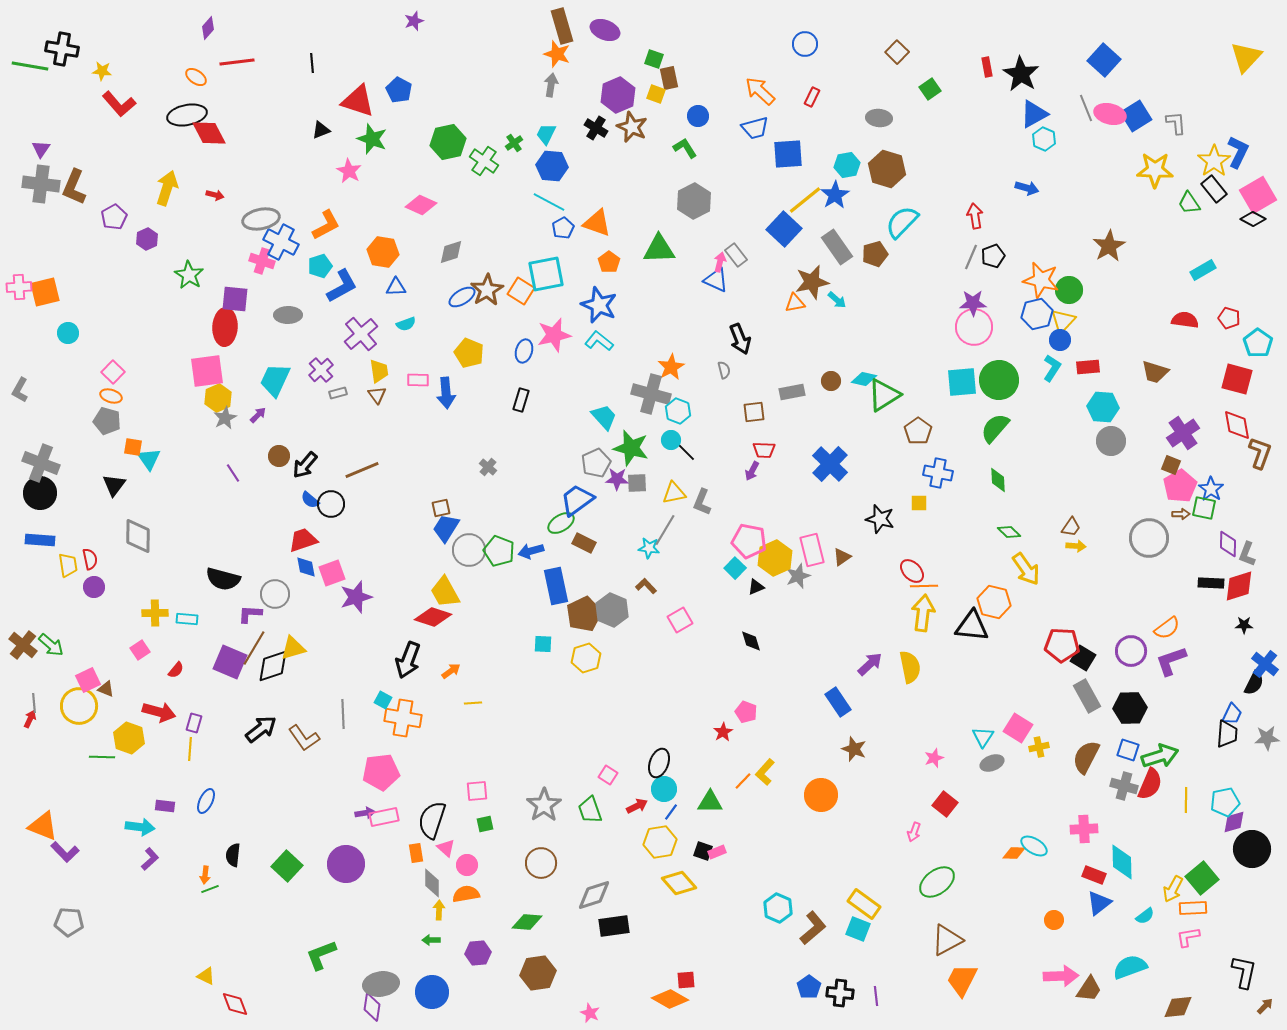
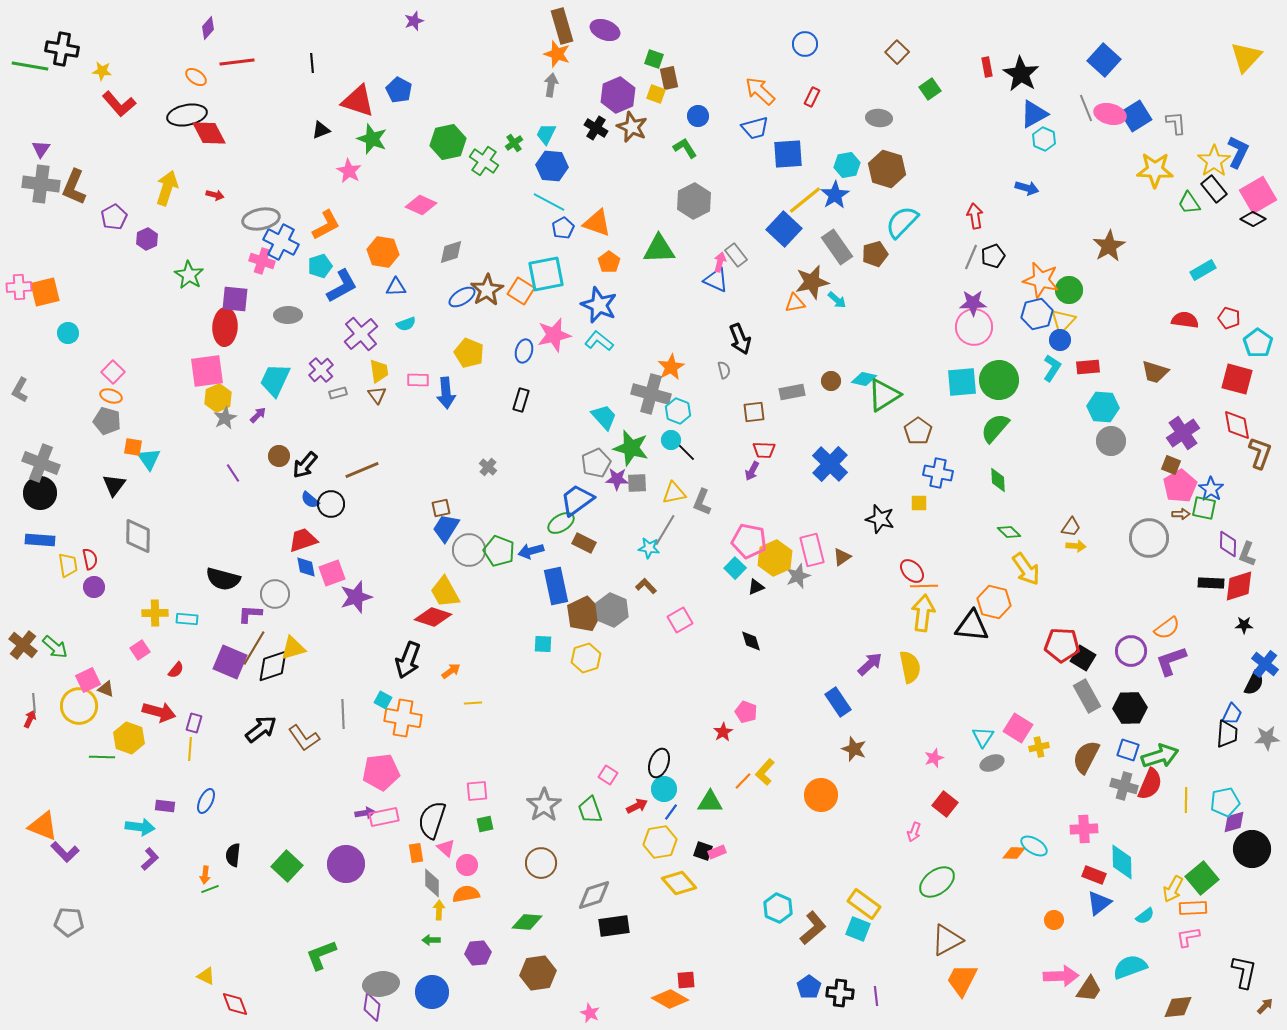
green arrow at (51, 645): moved 4 px right, 2 px down
